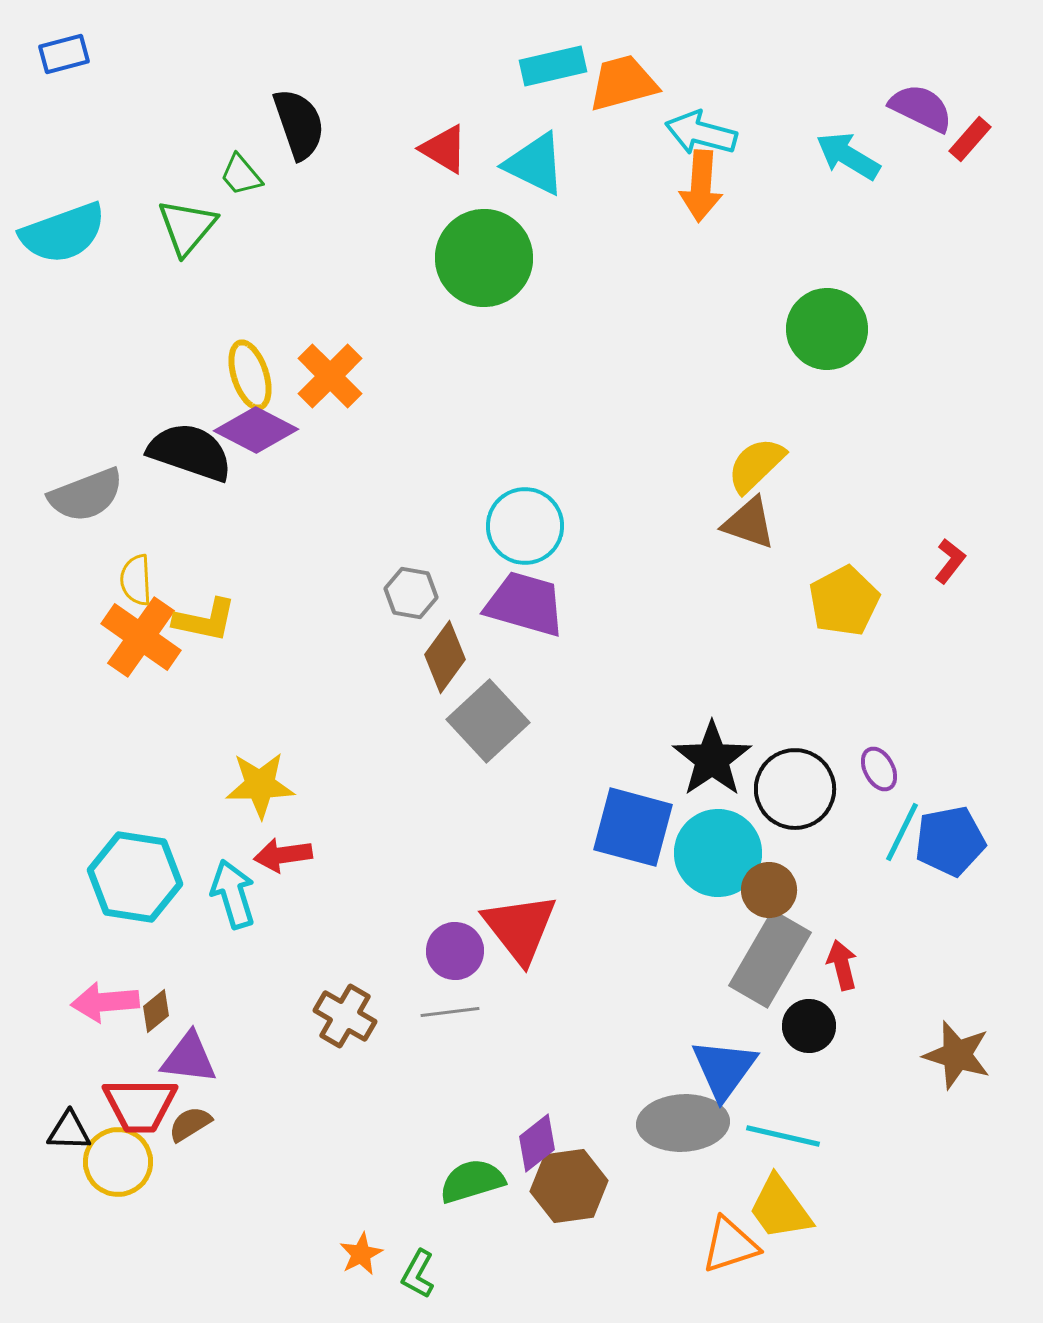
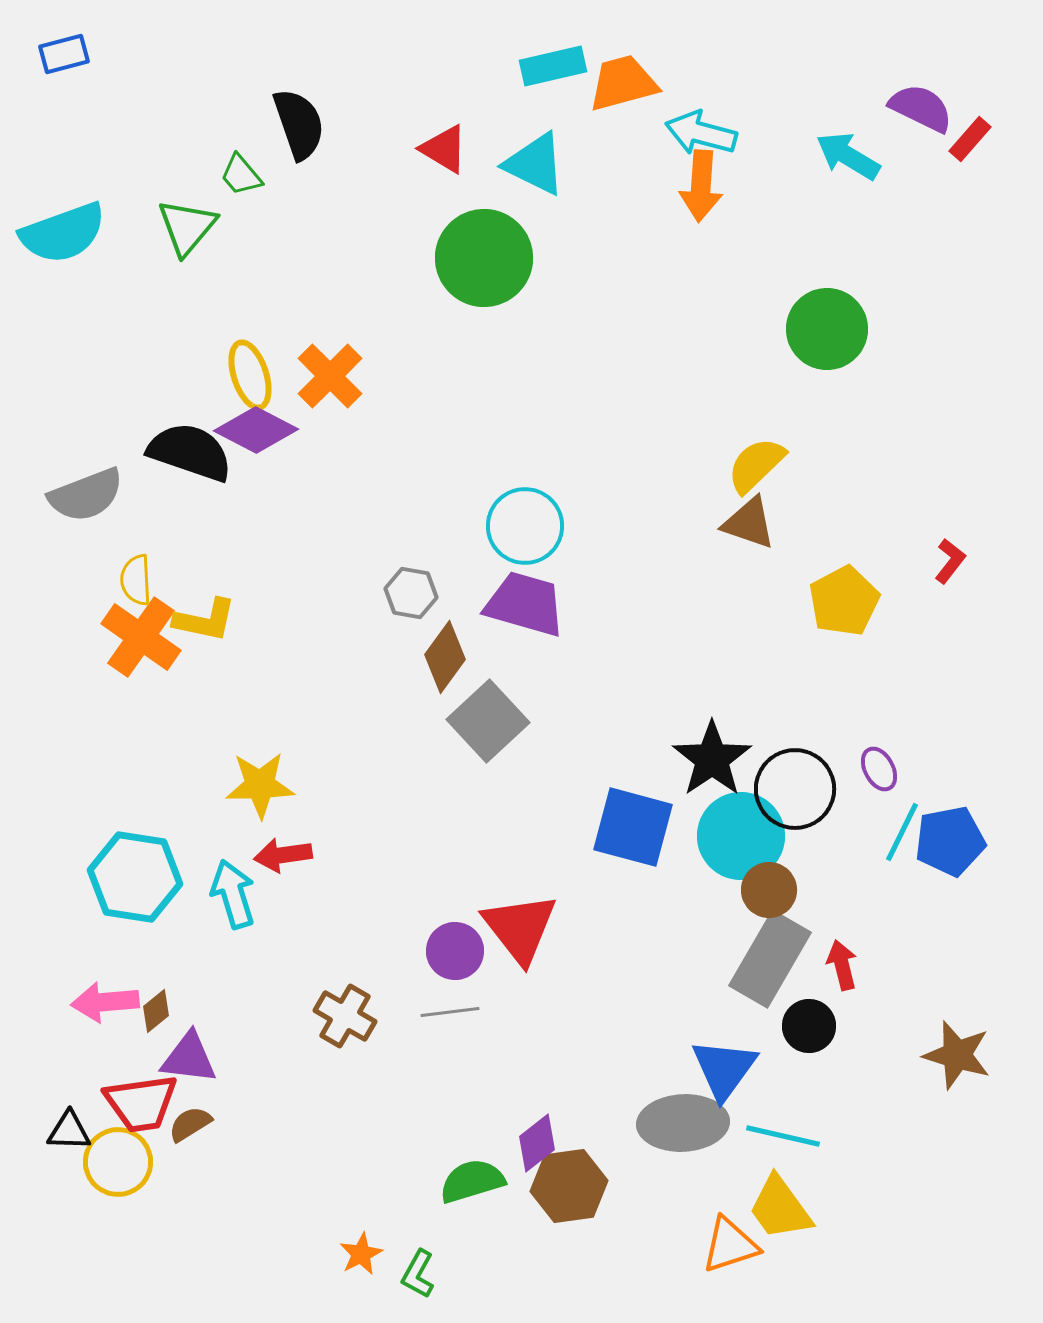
cyan circle at (718, 853): moved 23 px right, 17 px up
red trapezoid at (140, 1105): moved 1 px right, 2 px up; rotated 8 degrees counterclockwise
